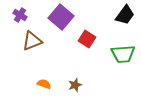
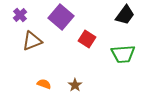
purple cross: rotated 16 degrees clockwise
brown star: rotated 16 degrees counterclockwise
